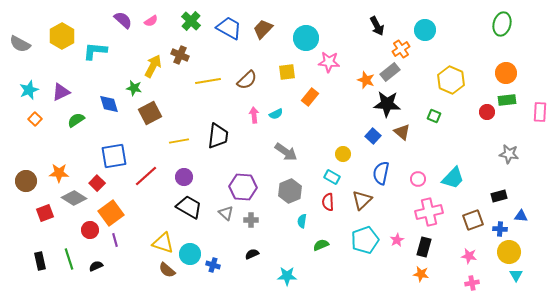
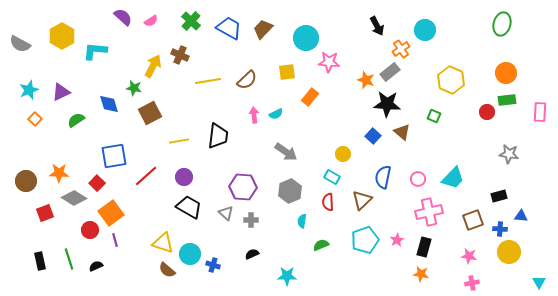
purple semicircle at (123, 20): moved 3 px up
blue semicircle at (381, 173): moved 2 px right, 4 px down
cyan triangle at (516, 275): moved 23 px right, 7 px down
